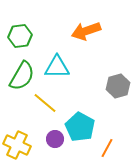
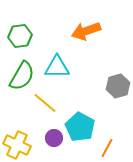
purple circle: moved 1 px left, 1 px up
